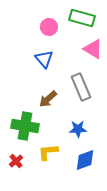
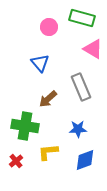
blue triangle: moved 4 px left, 4 px down
